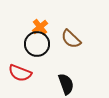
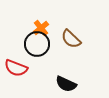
orange cross: moved 1 px right, 1 px down
red semicircle: moved 4 px left, 5 px up
black semicircle: rotated 135 degrees clockwise
